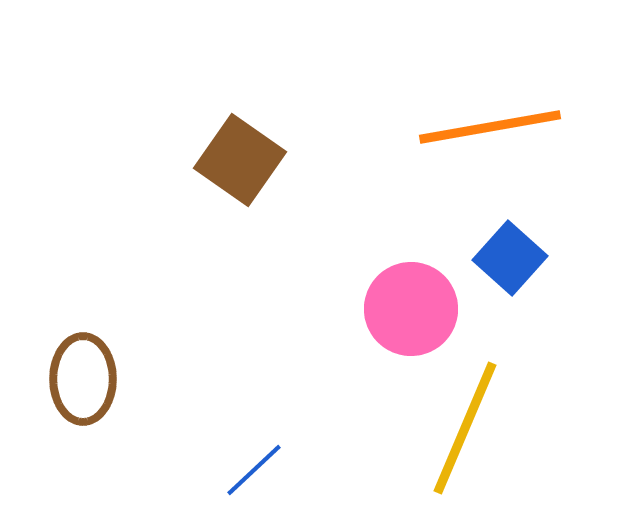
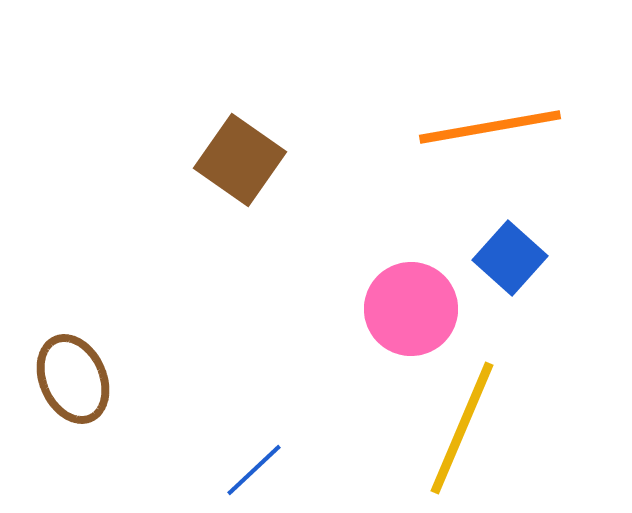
brown ellipse: moved 10 px left; rotated 24 degrees counterclockwise
yellow line: moved 3 px left
